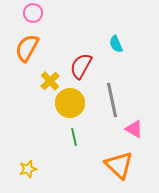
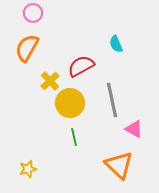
red semicircle: rotated 32 degrees clockwise
